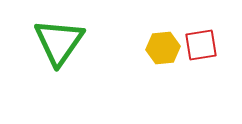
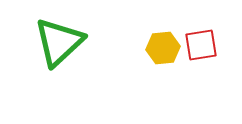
green triangle: rotated 12 degrees clockwise
